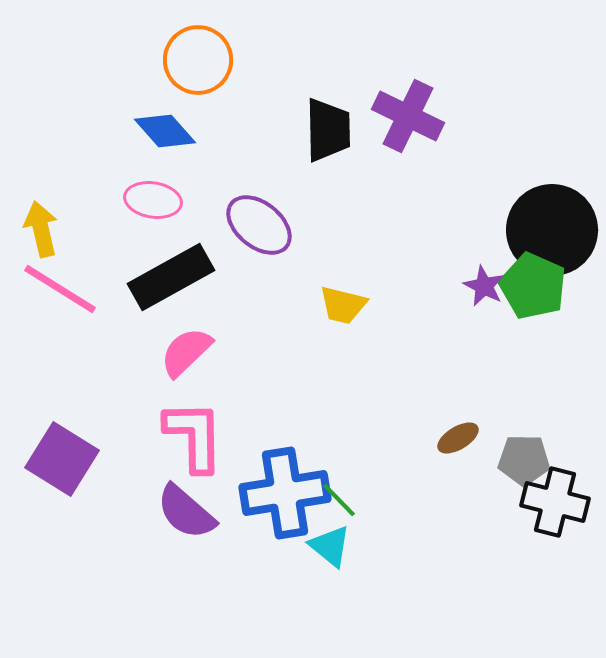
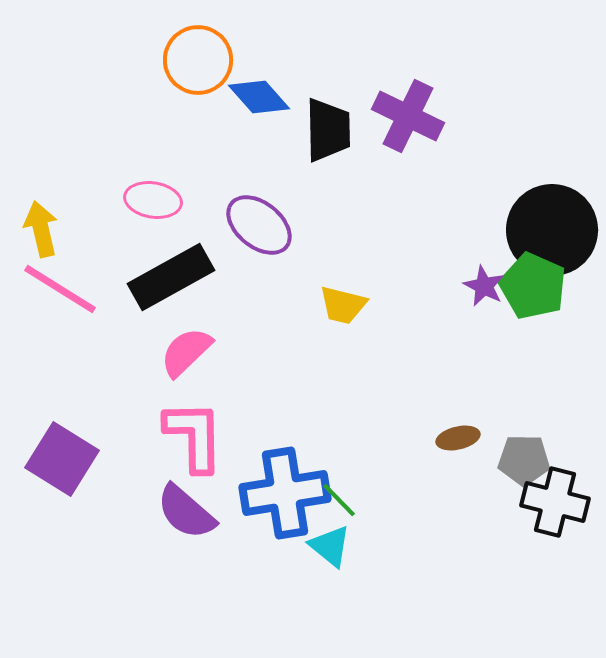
blue diamond: moved 94 px right, 34 px up
brown ellipse: rotated 18 degrees clockwise
